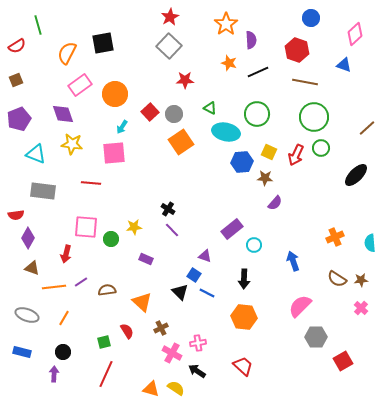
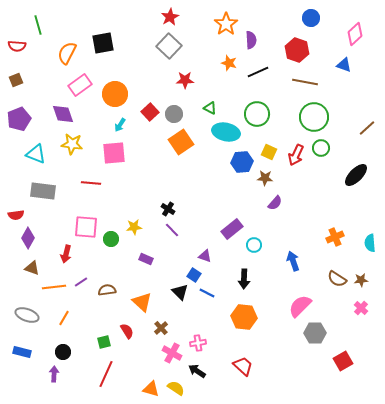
red semicircle at (17, 46): rotated 36 degrees clockwise
cyan arrow at (122, 127): moved 2 px left, 2 px up
brown cross at (161, 328): rotated 16 degrees counterclockwise
gray hexagon at (316, 337): moved 1 px left, 4 px up
